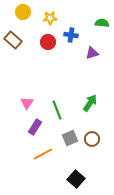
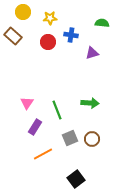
brown rectangle: moved 4 px up
green arrow: rotated 60 degrees clockwise
black square: rotated 12 degrees clockwise
